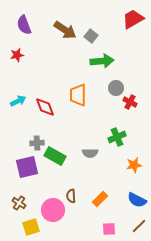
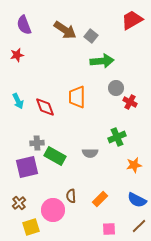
red trapezoid: moved 1 px left, 1 px down
orange trapezoid: moved 1 px left, 2 px down
cyan arrow: rotated 91 degrees clockwise
brown cross: rotated 16 degrees clockwise
